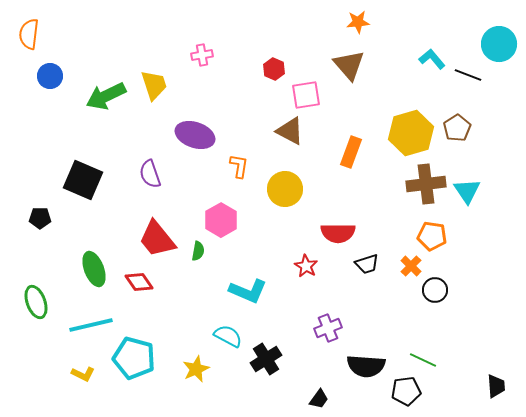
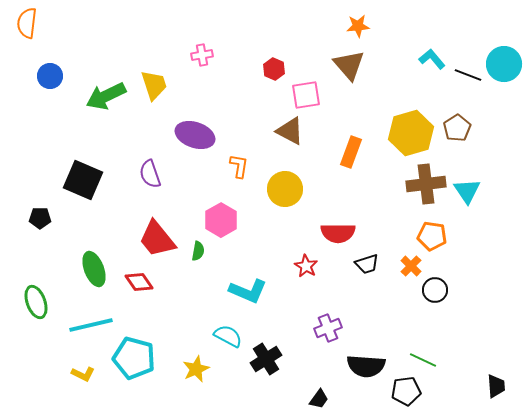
orange star at (358, 22): moved 4 px down
orange semicircle at (29, 34): moved 2 px left, 11 px up
cyan circle at (499, 44): moved 5 px right, 20 px down
